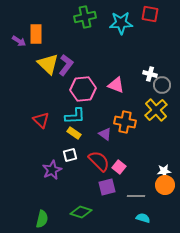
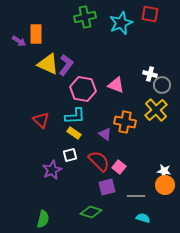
cyan star: rotated 20 degrees counterclockwise
yellow triangle: rotated 20 degrees counterclockwise
pink hexagon: rotated 15 degrees clockwise
white star: rotated 16 degrees clockwise
green diamond: moved 10 px right
green semicircle: moved 1 px right
